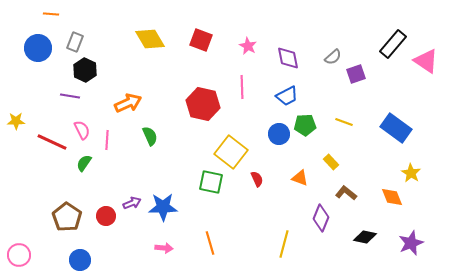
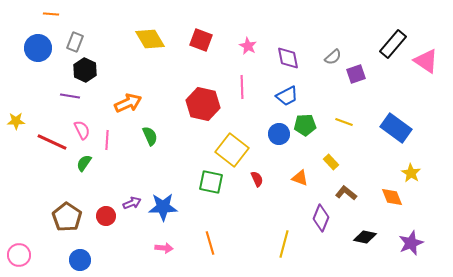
yellow square at (231, 152): moved 1 px right, 2 px up
